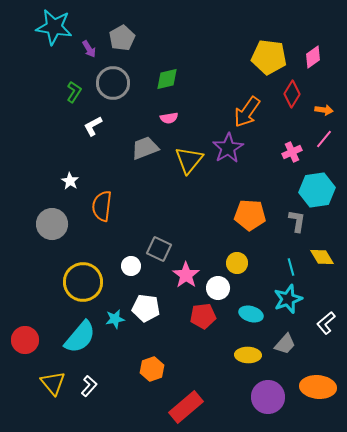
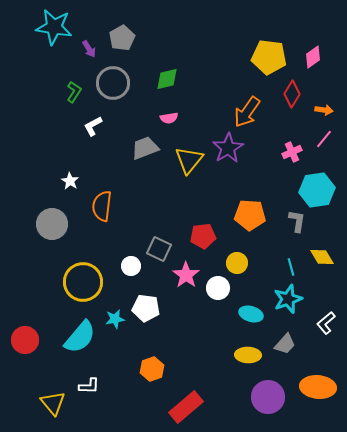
red pentagon at (203, 316): moved 80 px up
yellow triangle at (53, 383): moved 20 px down
white L-shape at (89, 386): rotated 50 degrees clockwise
